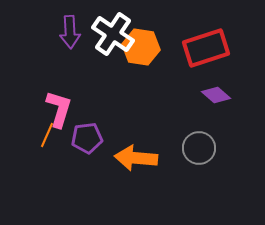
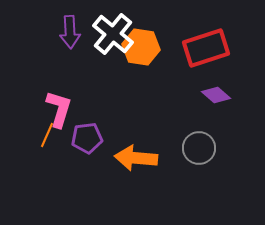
white cross: rotated 6 degrees clockwise
